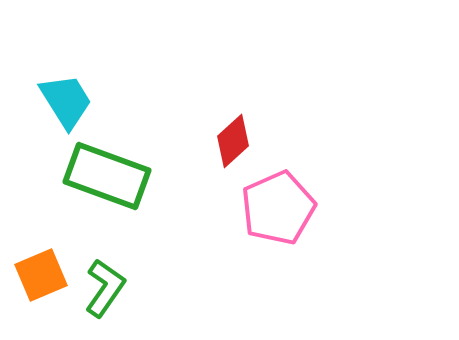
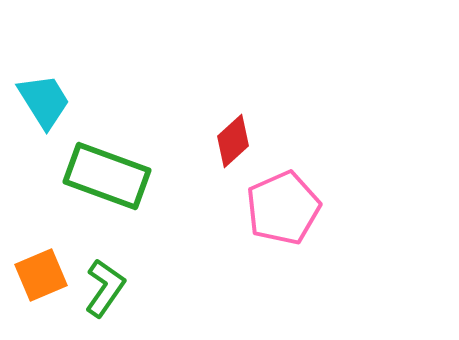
cyan trapezoid: moved 22 px left
pink pentagon: moved 5 px right
